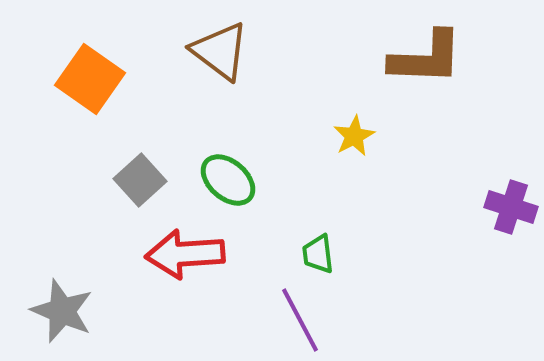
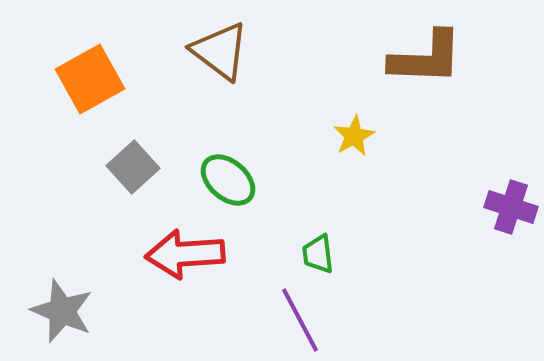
orange square: rotated 26 degrees clockwise
gray square: moved 7 px left, 13 px up
